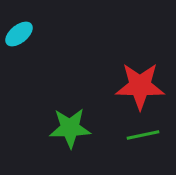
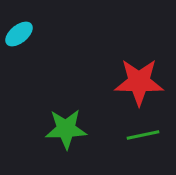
red star: moved 1 px left, 4 px up
green star: moved 4 px left, 1 px down
